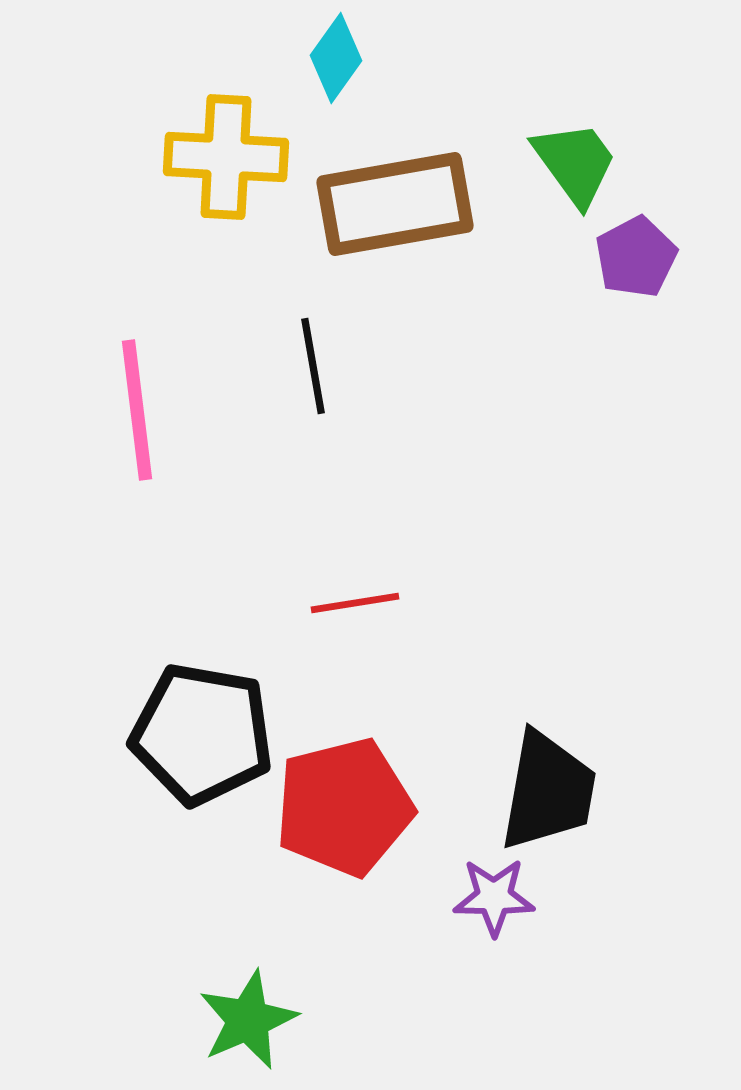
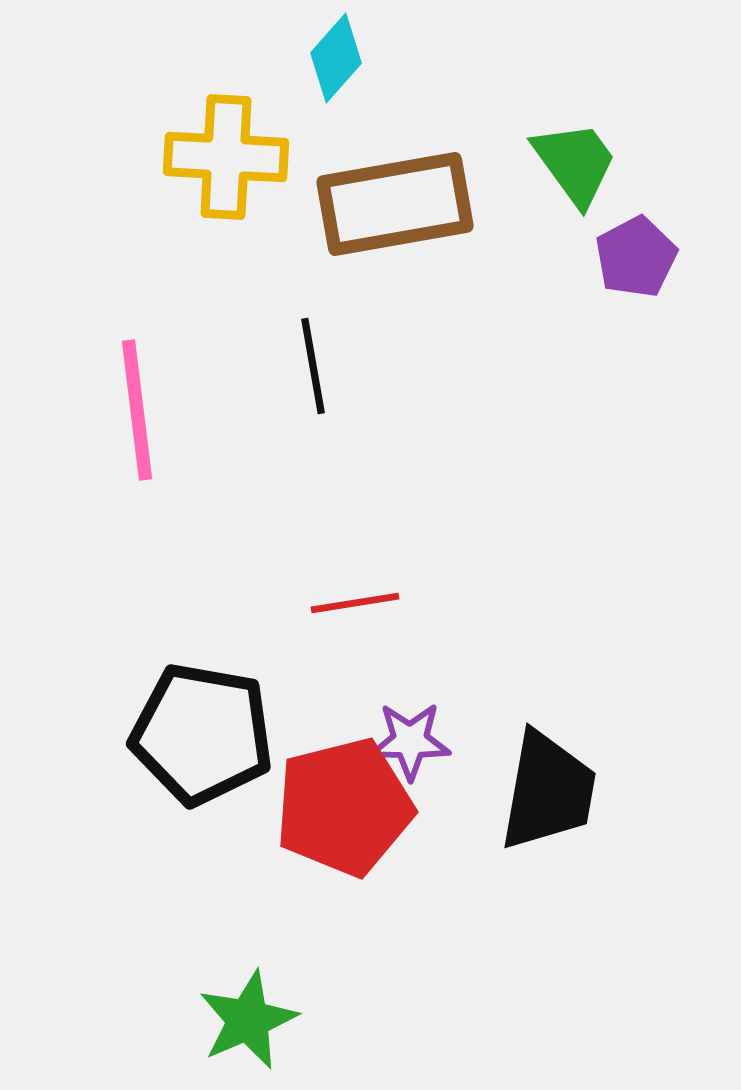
cyan diamond: rotated 6 degrees clockwise
purple star: moved 84 px left, 156 px up
